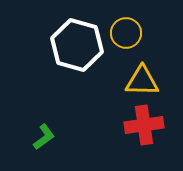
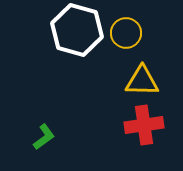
white hexagon: moved 15 px up
